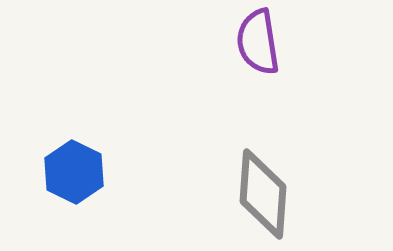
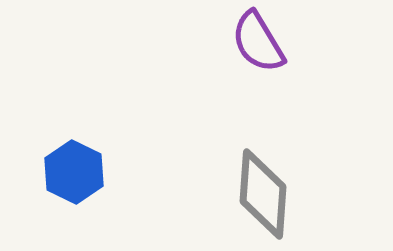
purple semicircle: rotated 22 degrees counterclockwise
